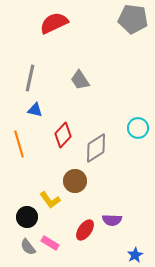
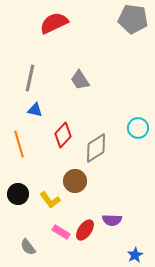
black circle: moved 9 px left, 23 px up
pink rectangle: moved 11 px right, 11 px up
